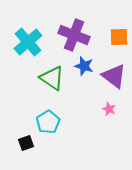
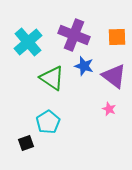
orange square: moved 2 px left
